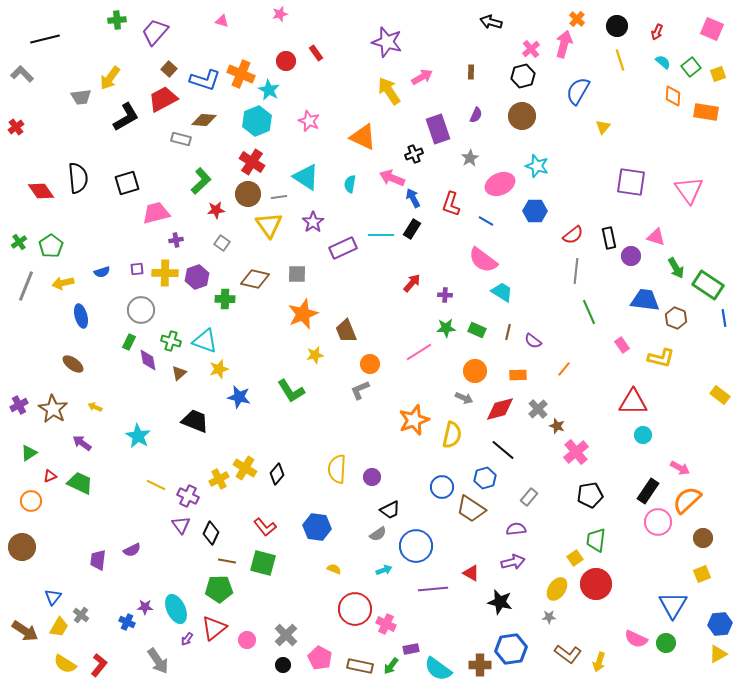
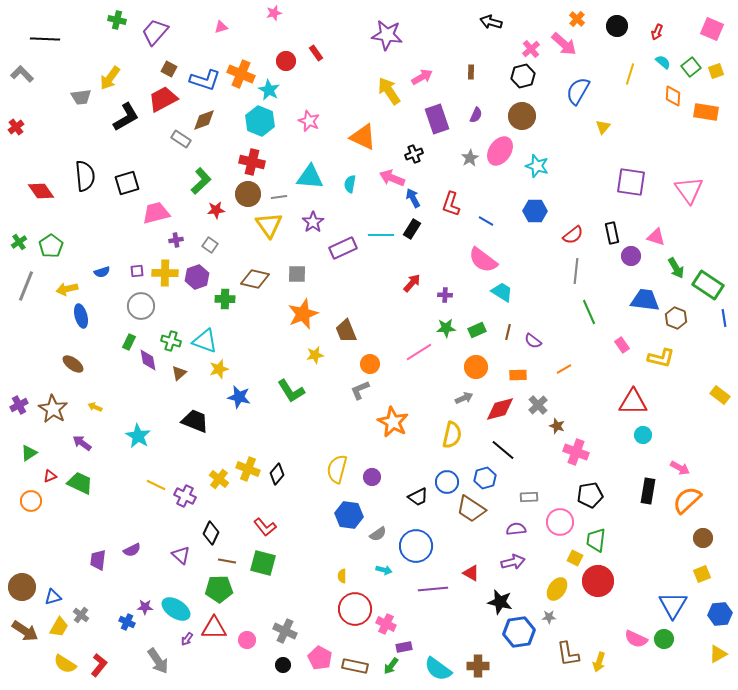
pink star at (280, 14): moved 6 px left, 1 px up
green cross at (117, 20): rotated 18 degrees clockwise
pink triangle at (222, 21): moved 1 px left, 6 px down; rotated 32 degrees counterclockwise
black line at (45, 39): rotated 16 degrees clockwise
purple star at (387, 42): moved 7 px up; rotated 8 degrees counterclockwise
pink arrow at (564, 44): rotated 116 degrees clockwise
yellow line at (620, 60): moved 10 px right, 14 px down; rotated 35 degrees clockwise
brown square at (169, 69): rotated 14 degrees counterclockwise
yellow square at (718, 74): moved 2 px left, 3 px up
brown diamond at (204, 120): rotated 25 degrees counterclockwise
cyan hexagon at (257, 121): moved 3 px right; rotated 16 degrees counterclockwise
purple rectangle at (438, 129): moved 1 px left, 10 px up
gray rectangle at (181, 139): rotated 18 degrees clockwise
red cross at (252, 162): rotated 20 degrees counterclockwise
cyan triangle at (306, 177): moved 4 px right; rotated 28 degrees counterclockwise
black semicircle at (78, 178): moved 7 px right, 2 px up
pink ellipse at (500, 184): moved 33 px up; rotated 32 degrees counterclockwise
black rectangle at (609, 238): moved 3 px right, 5 px up
gray square at (222, 243): moved 12 px left, 2 px down
purple square at (137, 269): moved 2 px down
yellow arrow at (63, 283): moved 4 px right, 6 px down
gray circle at (141, 310): moved 4 px up
green rectangle at (477, 330): rotated 48 degrees counterclockwise
orange line at (564, 369): rotated 21 degrees clockwise
orange circle at (475, 371): moved 1 px right, 4 px up
gray arrow at (464, 398): rotated 48 degrees counterclockwise
gray cross at (538, 409): moved 4 px up
orange star at (414, 420): moved 21 px left, 2 px down; rotated 24 degrees counterclockwise
pink cross at (576, 452): rotated 30 degrees counterclockwise
yellow cross at (245, 468): moved 3 px right, 1 px down; rotated 10 degrees counterclockwise
yellow semicircle at (337, 469): rotated 12 degrees clockwise
yellow cross at (219, 479): rotated 24 degrees counterclockwise
blue circle at (442, 487): moved 5 px right, 5 px up
black rectangle at (648, 491): rotated 25 degrees counterclockwise
purple cross at (188, 496): moved 3 px left
gray rectangle at (529, 497): rotated 48 degrees clockwise
black trapezoid at (390, 510): moved 28 px right, 13 px up
pink circle at (658, 522): moved 98 px left
purple triangle at (181, 525): moved 30 px down; rotated 12 degrees counterclockwise
blue hexagon at (317, 527): moved 32 px right, 12 px up
brown circle at (22, 547): moved 40 px down
yellow square at (575, 558): rotated 28 degrees counterclockwise
yellow semicircle at (334, 569): moved 8 px right, 7 px down; rotated 112 degrees counterclockwise
cyan arrow at (384, 570): rotated 35 degrees clockwise
red circle at (596, 584): moved 2 px right, 3 px up
blue triangle at (53, 597): rotated 36 degrees clockwise
cyan ellipse at (176, 609): rotated 32 degrees counterclockwise
blue hexagon at (720, 624): moved 10 px up
red triangle at (214, 628): rotated 40 degrees clockwise
gray cross at (286, 635): moved 1 px left, 4 px up; rotated 20 degrees counterclockwise
green circle at (666, 643): moved 2 px left, 4 px up
purple rectangle at (411, 649): moved 7 px left, 2 px up
blue hexagon at (511, 649): moved 8 px right, 17 px up
brown L-shape at (568, 654): rotated 44 degrees clockwise
brown cross at (480, 665): moved 2 px left, 1 px down
brown rectangle at (360, 666): moved 5 px left
